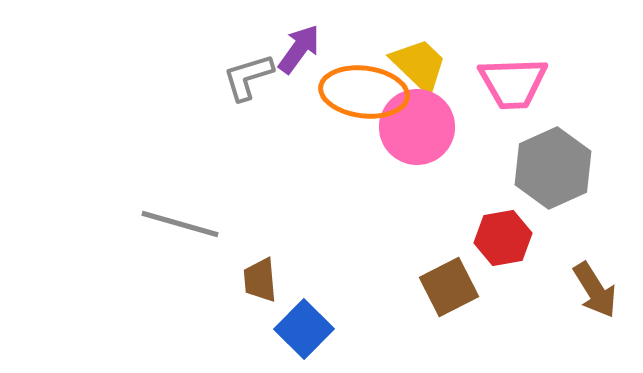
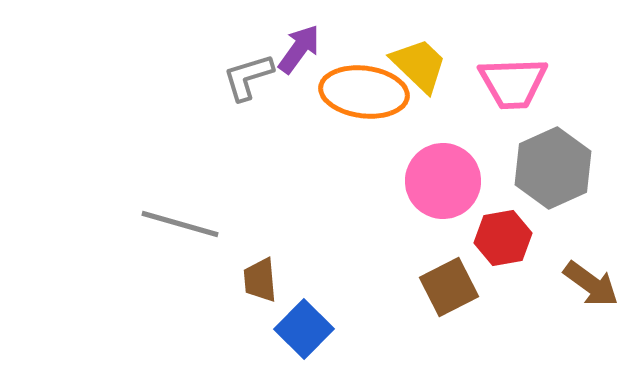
pink circle: moved 26 px right, 54 px down
brown arrow: moved 4 px left, 6 px up; rotated 22 degrees counterclockwise
